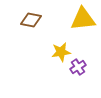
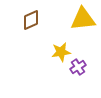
brown diamond: rotated 35 degrees counterclockwise
